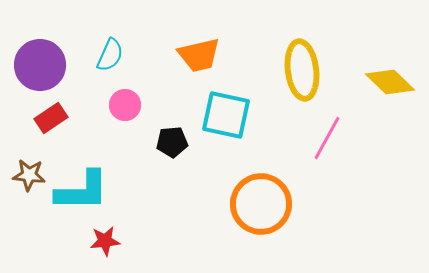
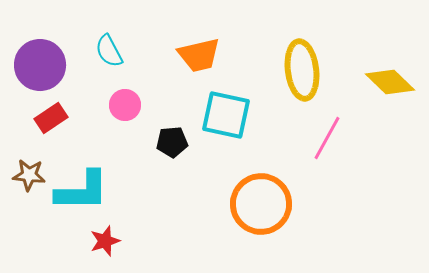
cyan semicircle: moved 1 px left, 4 px up; rotated 128 degrees clockwise
red star: rotated 12 degrees counterclockwise
